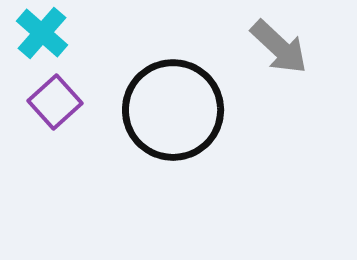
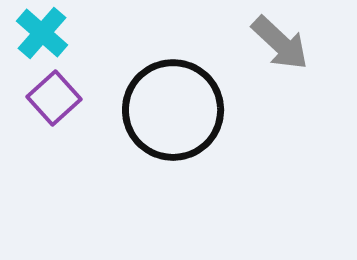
gray arrow: moved 1 px right, 4 px up
purple square: moved 1 px left, 4 px up
